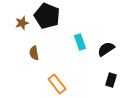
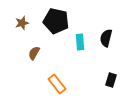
black pentagon: moved 9 px right, 5 px down; rotated 10 degrees counterclockwise
cyan rectangle: rotated 14 degrees clockwise
black semicircle: moved 11 px up; rotated 42 degrees counterclockwise
brown semicircle: rotated 40 degrees clockwise
